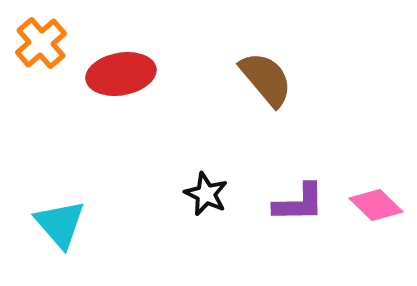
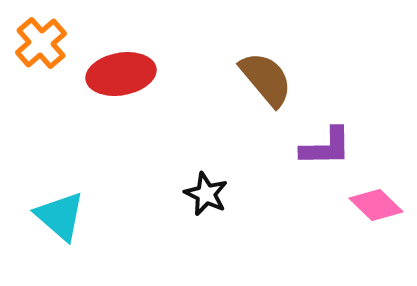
purple L-shape: moved 27 px right, 56 px up
cyan triangle: moved 8 px up; rotated 8 degrees counterclockwise
